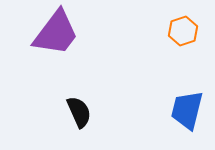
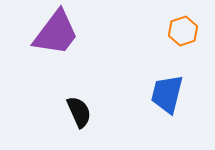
blue trapezoid: moved 20 px left, 16 px up
